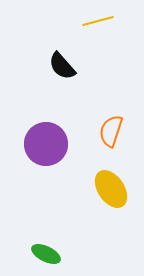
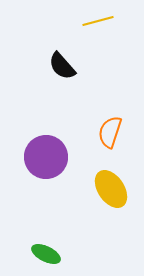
orange semicircle: moved 1 px left, 1 px down
purple circle: moved 13 px down
